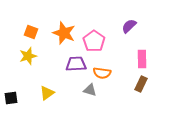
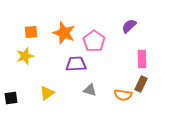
orange square: rotated 24 degrees counterclockwise
yellow star: moved 3 px left
orange semicircle: moved 21 px right, 22 px down
